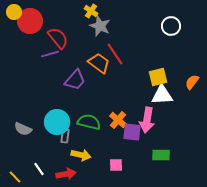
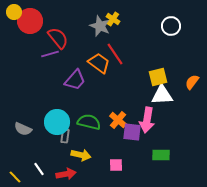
yellow cross: moved 22 px right, 8 px down
